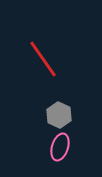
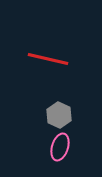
red line: moved 5 px right; rotated 42 degrees counterclockwise
